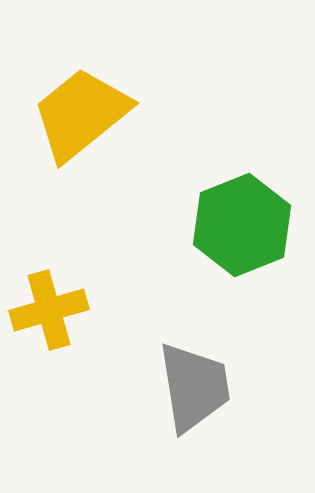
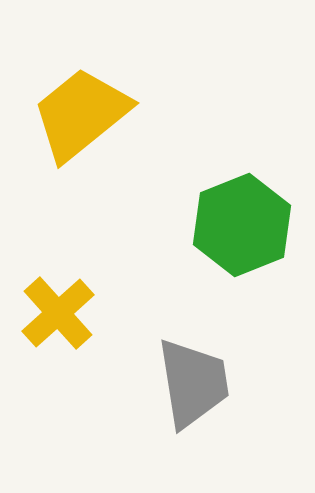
yellow cross: moved 9 px right, 3 px down; rotated 26 degrees counterclockwise
gray trapezoid: moved 1 px left, 4 px up
